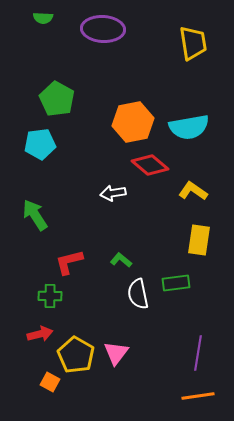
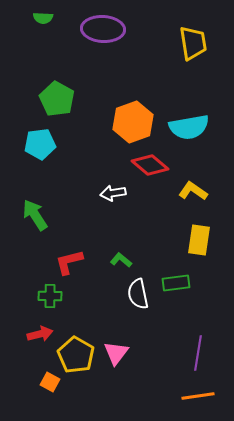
orange hexagon: rotated 9 degrees counterclockwise
